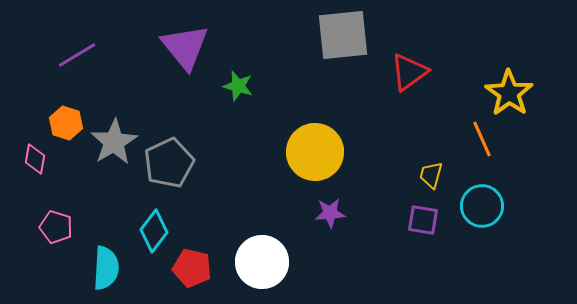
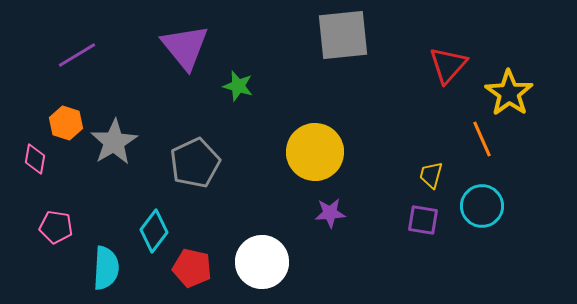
red triangle: moved 39 px right, 7 px up; rotated 12 degrees counterclockwise
gray pentagon: moved 26 px right
pink pentagon: rotated 8 degrees counterclockwise
